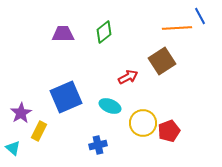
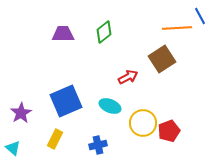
brown square: moved 2 px up
blue square: moved 4 px down
yellow rectangle: moved 16 px right, 8 px down
